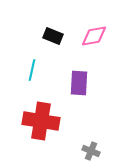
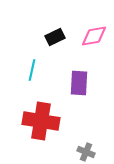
black rectangle: moved 2 px right, 1 px down; rotated 48 degrees counterclockwise
gray cross: moved 5 px left, 1 px down
